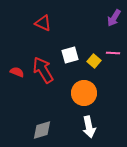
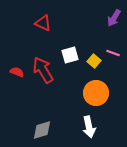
pink line: rotated 16 degrees clockwise
orange circle: moved 12 px right
